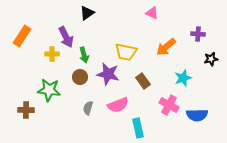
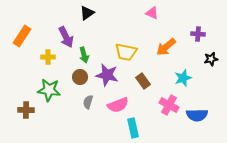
yellow cross: moved 4 px left, 3 px down
purple star: moved 1 px left, 1 px down
gray semicircle: moved 6 px up
cyan rectangle: moved 5 px left
